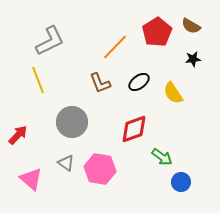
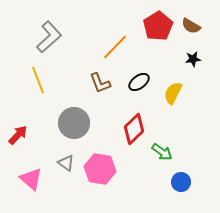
red pentagon: moved 1 px right, 6 px up
gray L-shape: moved 1 px left, 4 px up; rotated 16 degrees counterclockwise
yellow semicircle: rotated 60 degrees clockwise
gray circle: moved 2 px right, 1 px down
red diamond: rotated 24 degrees counterclockwise
green arrow: moved 5 px up
